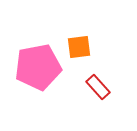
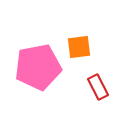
red rectangle: rotated 15 degrees clockwise
